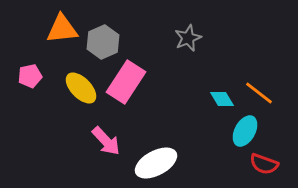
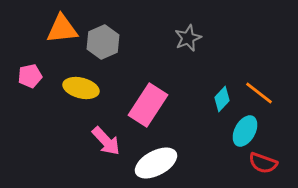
pink rectangle: moved 22 px right, 23 px down
yellow ellipse: rotated 32 degrees counterclockwise
cyan diamond: rotated 75 degrees clockwise
red semicircle: moved 1 px left, 1 px up
